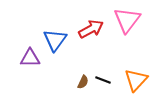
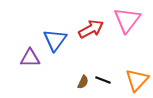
orange triangle: moved 1 px right
